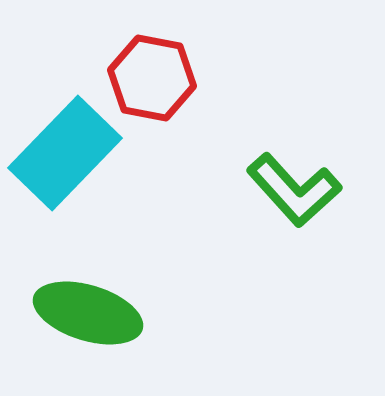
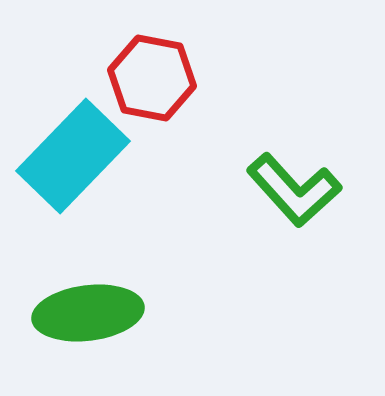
cyan rectangle: moved 8 px right, 3 px down
green ellipse: rotated 24 degrees counterclockwise
